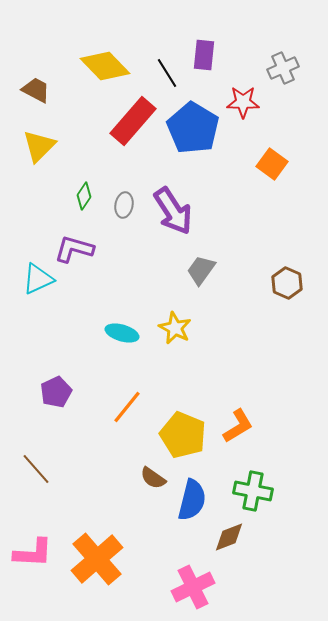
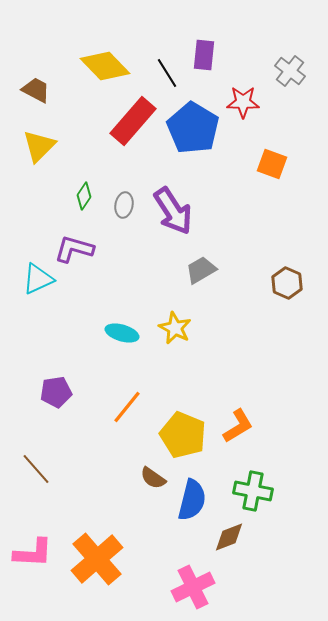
gray cross: moved 7 px right, 3 px down; rotated 28 degrees counterclockwise
orange square: rotated 16 degrees counterclockwise
gray trapezoid: rotated 24 degrees clockwise
purple pentagon: rotated 16 degrees clockwise
